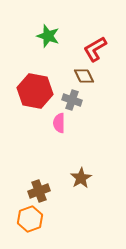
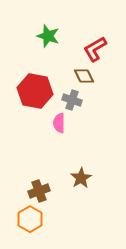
orange hexagon: rotated 10 degrees counterclockwise
